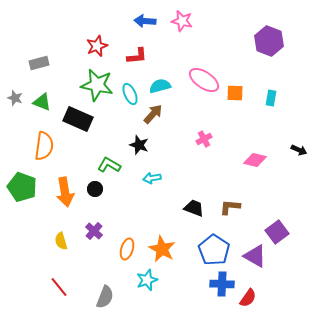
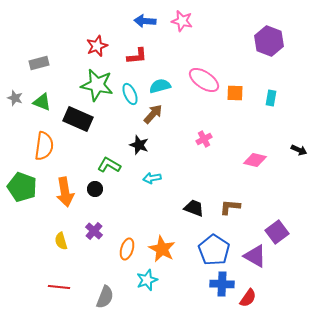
red line: rotated 45 degrees counterclockwise
